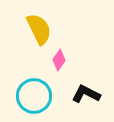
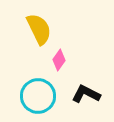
cyan circle: moved 4 px right
